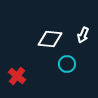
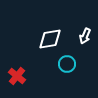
white arrow: moved 2 px right, 1 px down
white diamond: rotated 15 degrees counterclockwise
